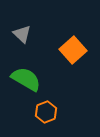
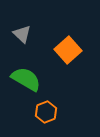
orange square: moved 5 px left
